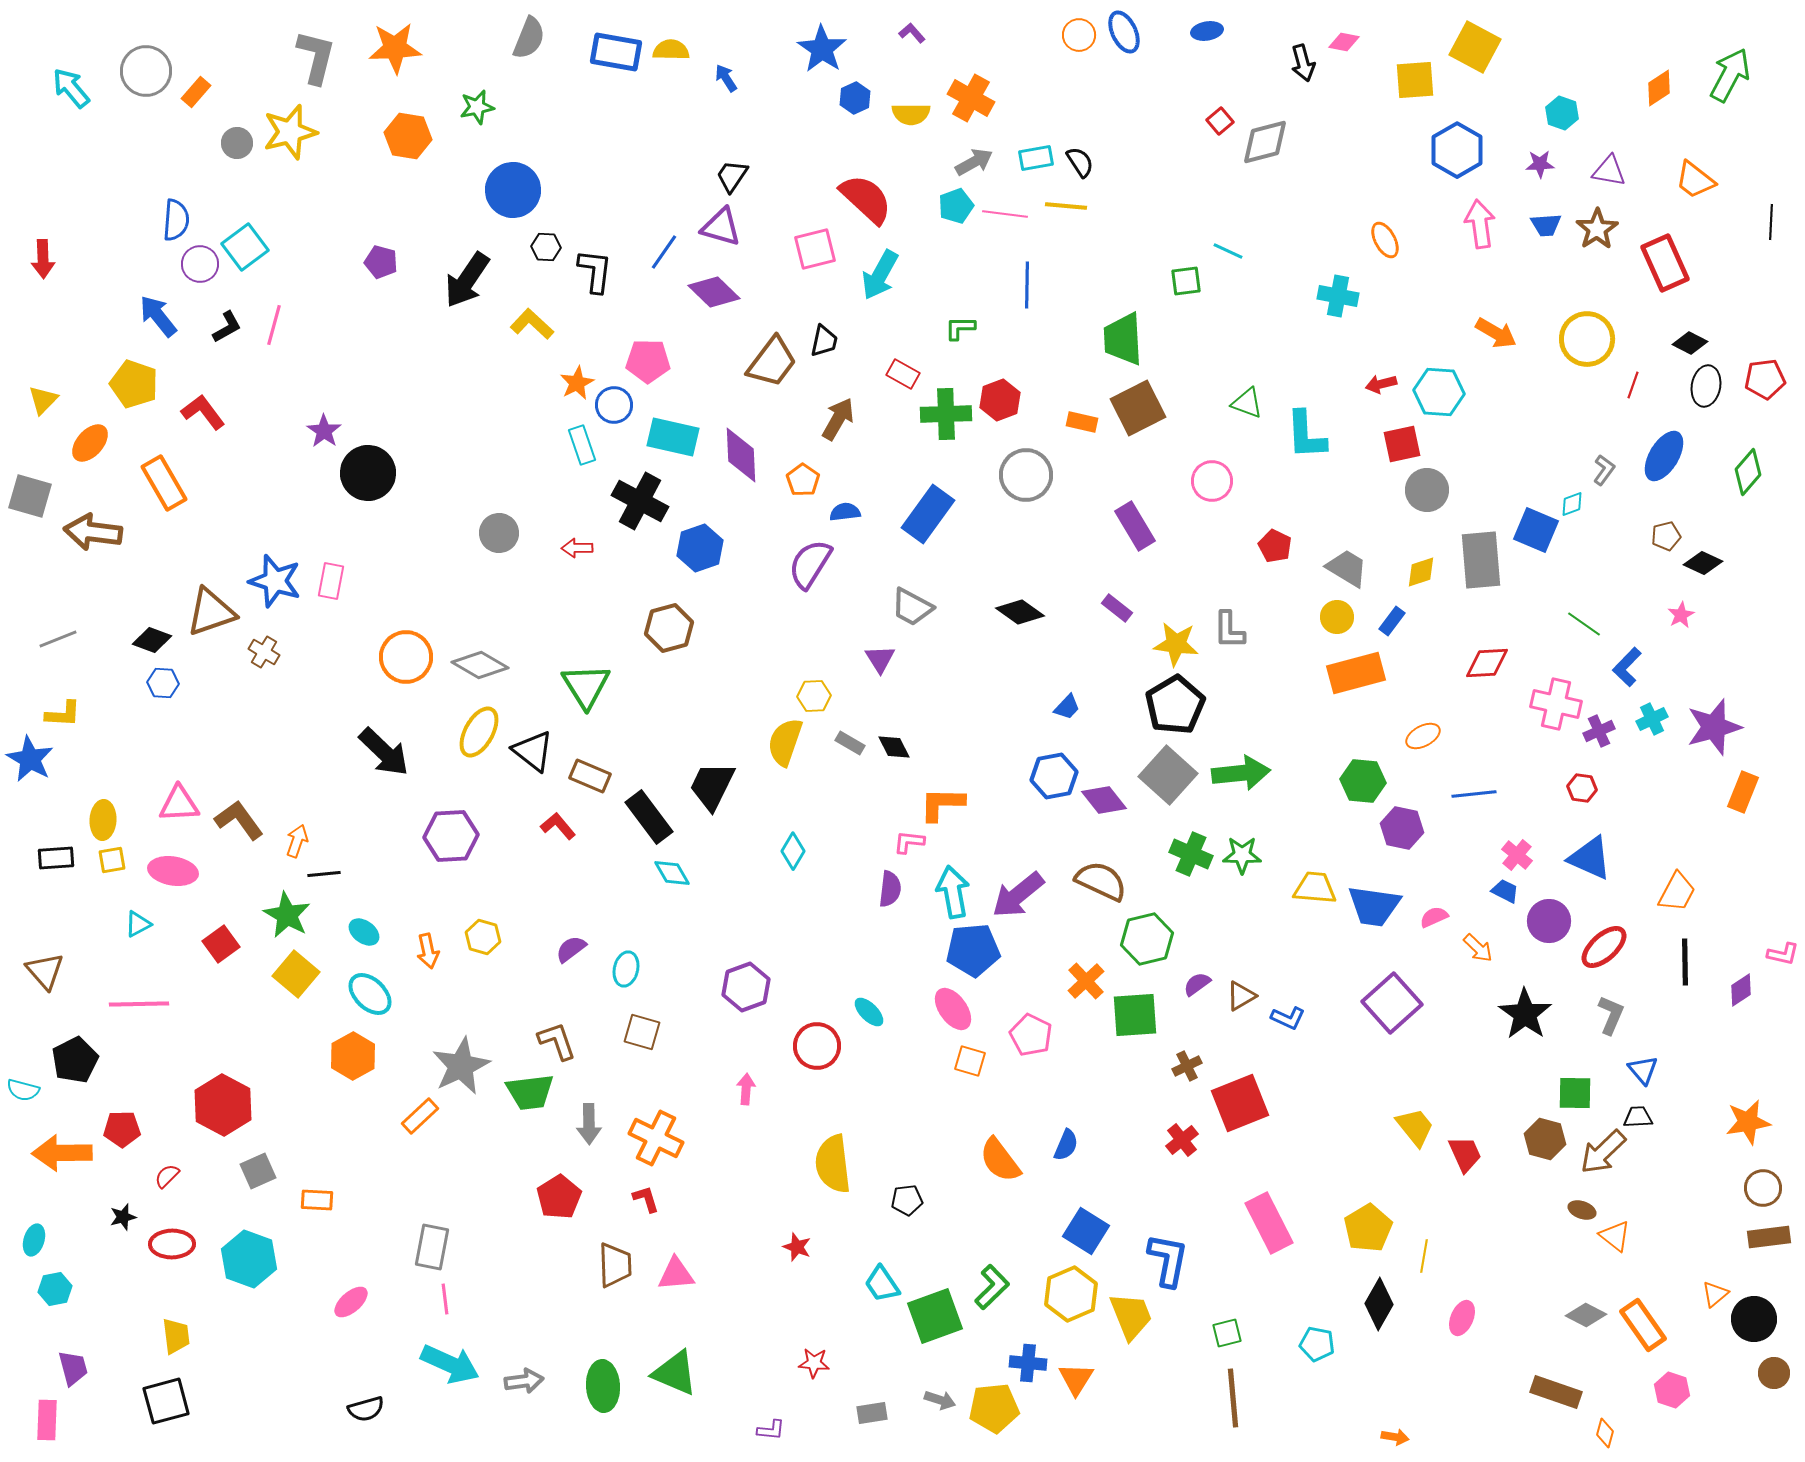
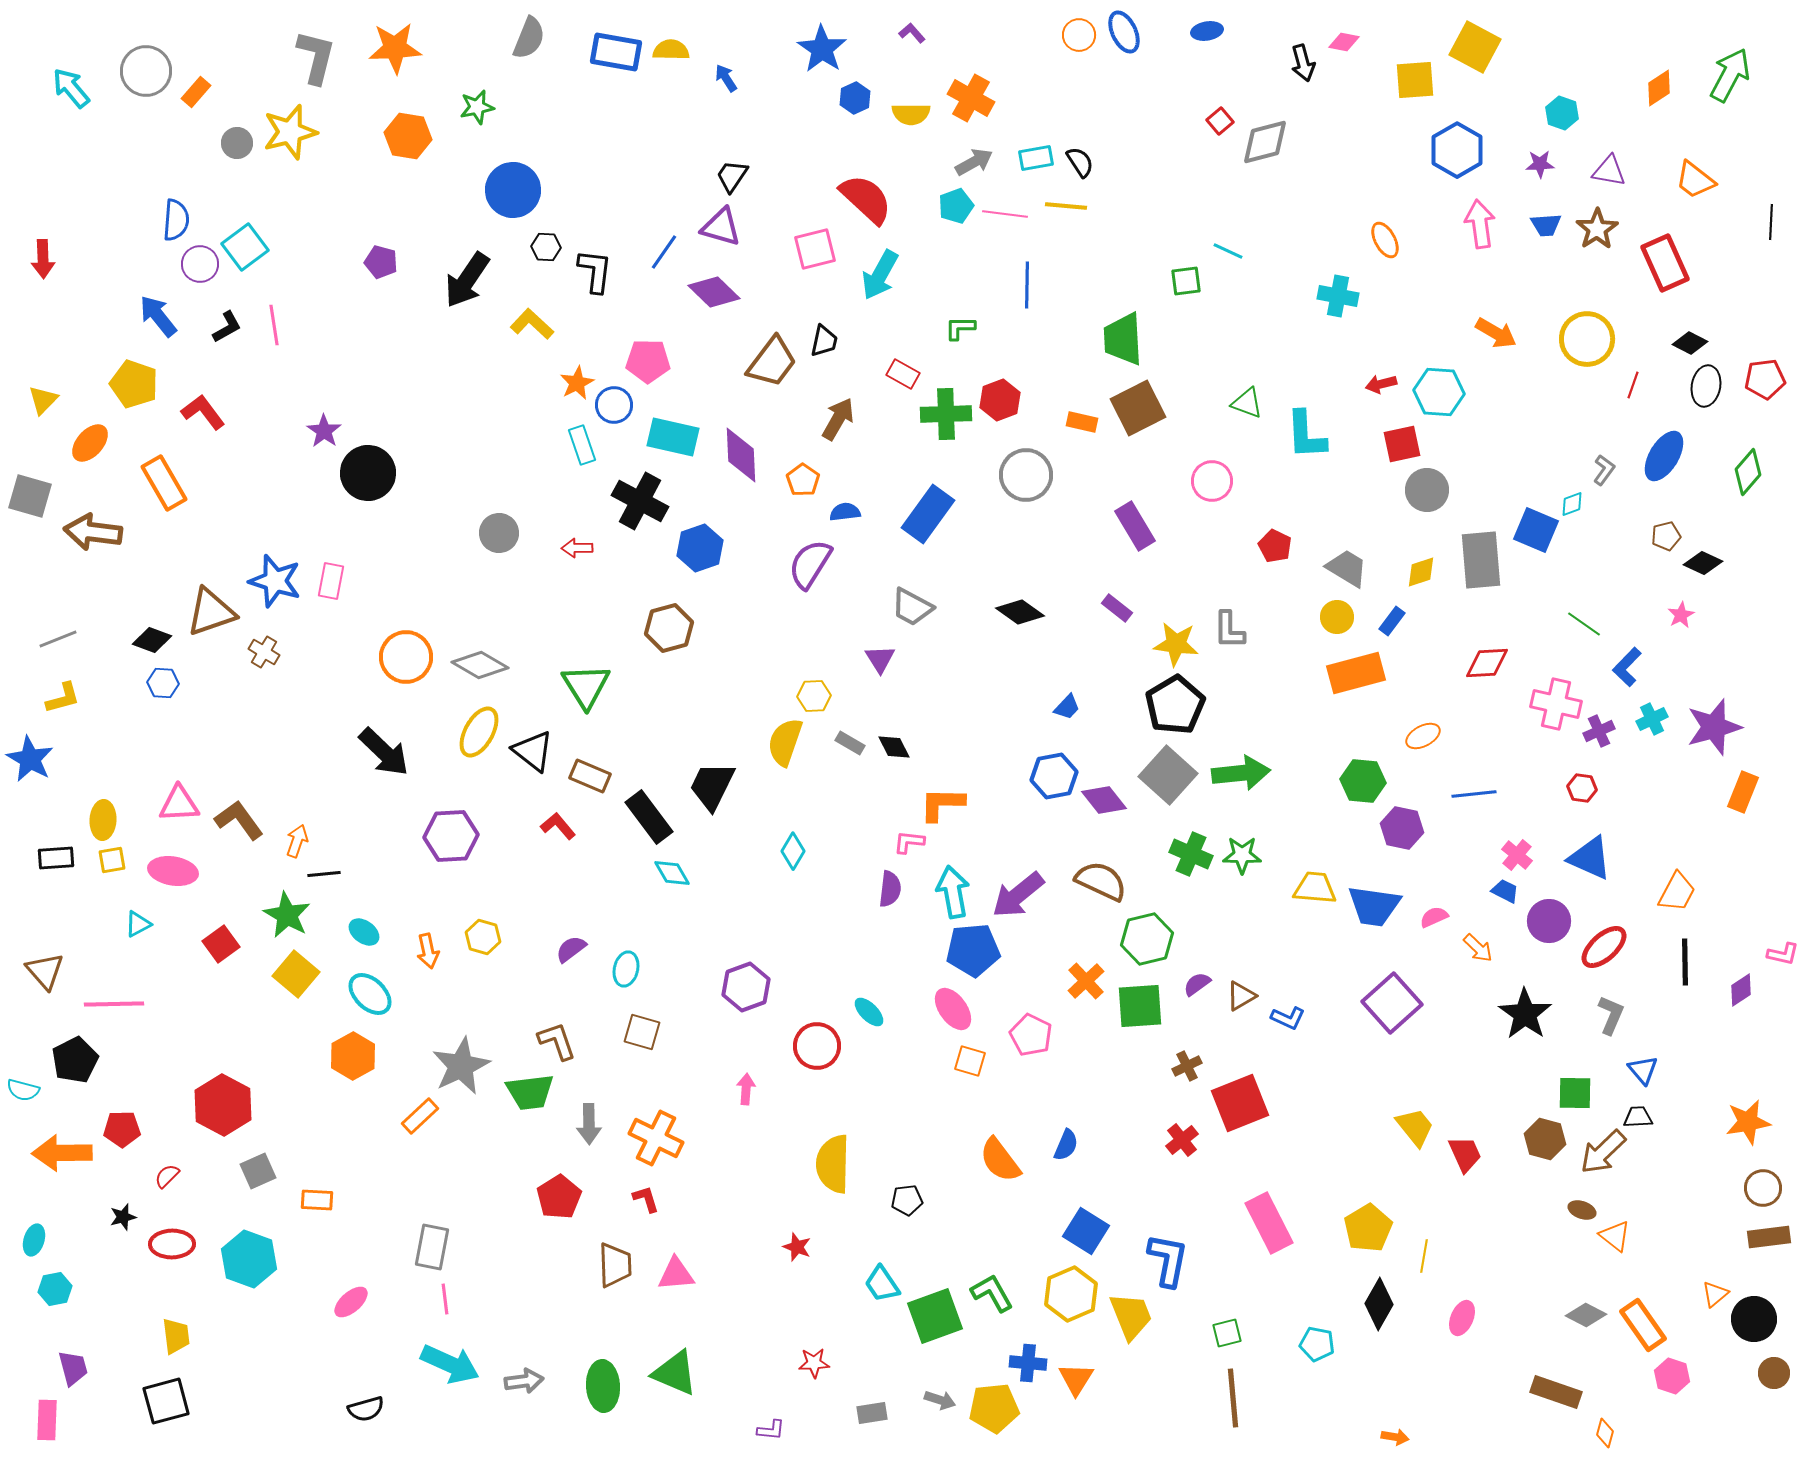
pink line at (274, 325): rotated 24 degrees counterclockwise
yellow L-shape at (63, 714): moved 16 px up; rotated 18 degrees counterclockwise
pink line at (139, 1004): moved 25 px left
green square at (1135, 1015): moved 5 px right, 9 px up
yellow semicircle at (833, 1164): rotated 8 degrees clockwise
green L-shape at (992, 1287): moved 6 px down; rotated 75 degrees counterclockwise
red star at (814, 1363): rotated 8 degrees counterclockwise
pink hexagon at (1672, 1390): moved 14 px up
